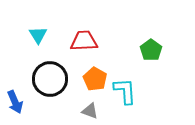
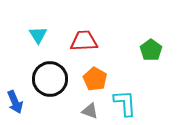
cyan L-shape: moved 12 px down
